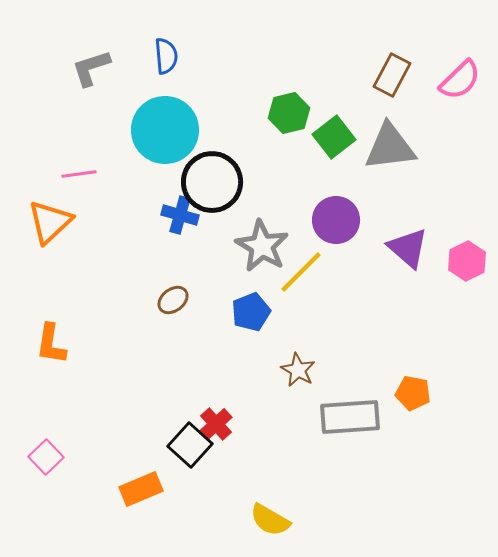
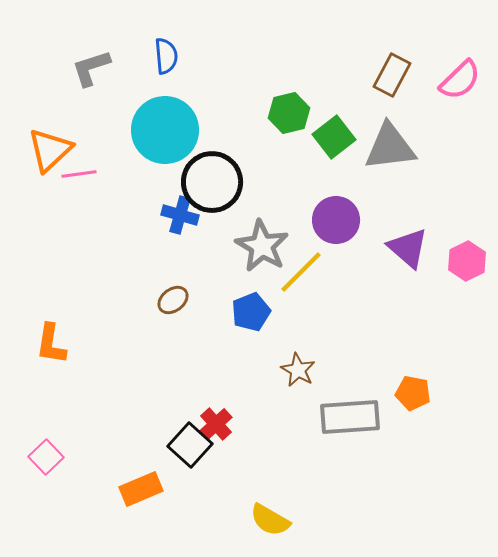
orange triangle: moved 72 px up
